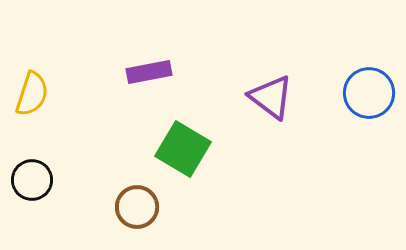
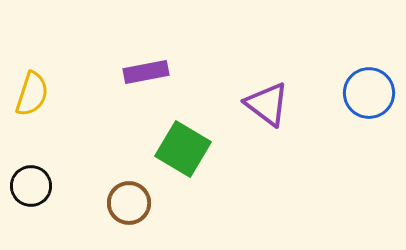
purple rectangle: moved 3 px left
purple triangle: moved 4 px left, 7 px down
black circle: moved 1 px left, 6 px down
brown circle: moved 8 px left, 4 px up
